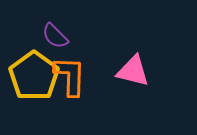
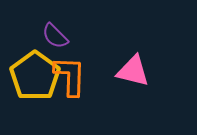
yellow pentagon: moved 1 px right
